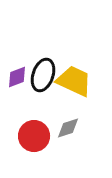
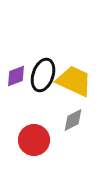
purple diamond: moved 1 px left, 1 px up
gray diamond: moved 5 px right, 8 px up; rotated 10 degrees counterclockwise
red circle: moved 4 px down
